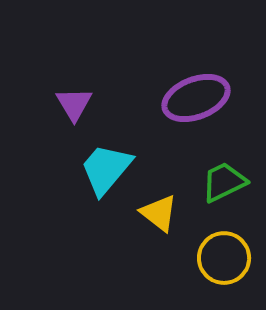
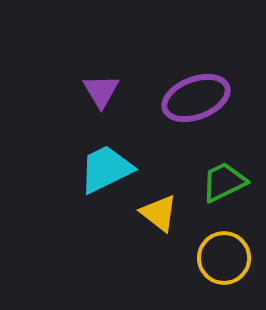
purple triangle: moved 27 px right, 13 px up
cyan trapezoid: rotated 24 degrees clockwise
